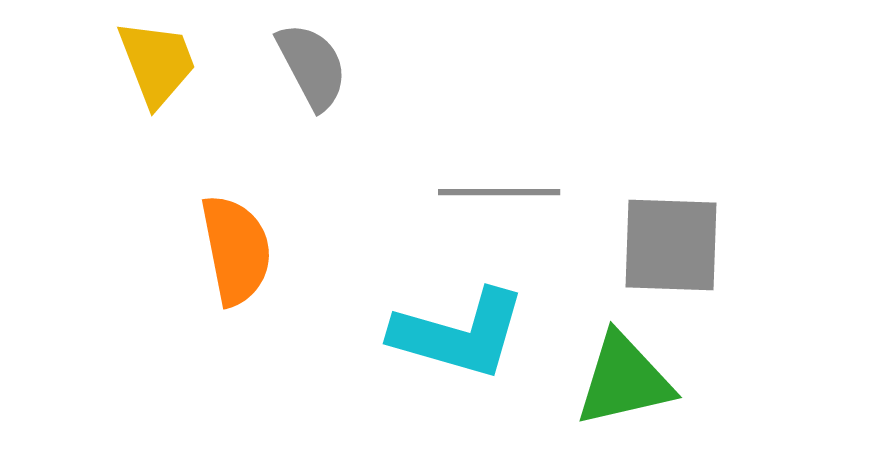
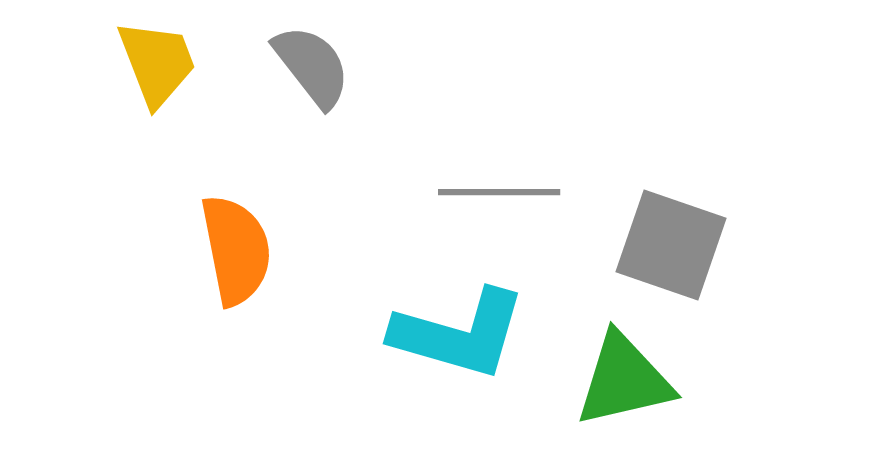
gray semicircle: rotated 10 degrees counterclockwise
gray square: rotated 17 degrees clockwise
